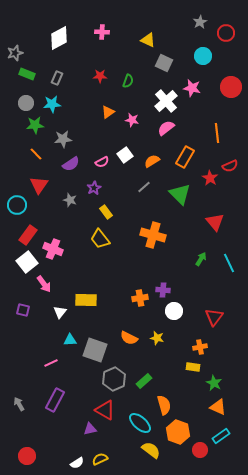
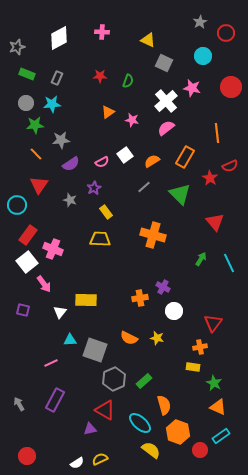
gray star at (15, 53): moved 2 px right, 6 px up
gray star at (63, 139): moved 2 px left, 1 px down
yellow trapezoid at (100, 239): rotated 130 degrees clockwise
purple cross at (163, 290): moved 3 px up; rotated 24 degrees clockwise
red triangle at (214, 317): moved 1 px left, 6 px down
